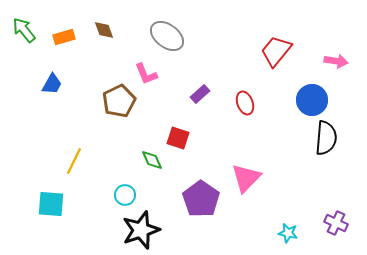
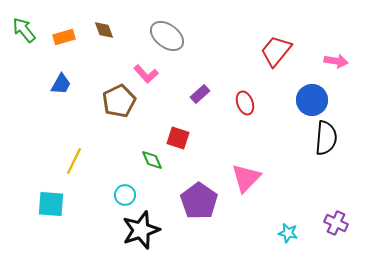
pink L-shape: rotated 20 degrees counterclockwise
blue trapezoid: moved 9 px right
purple pentagon: moved 2 px left, 2 px down
